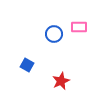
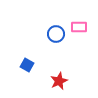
blue circle: moved 2 px right
red star: moved 2 px left
